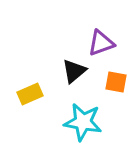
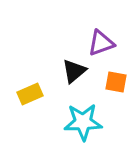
cyan star: rotated 12 degrees counterclockwise
